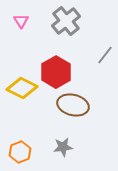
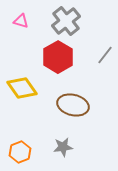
pink triangle: rotated 42 degrees counterclockwise
red hexagon: moved 2 px right, 15 px up
yellow diamond: rotated 28 degrees clockwise
